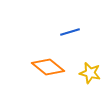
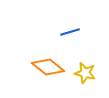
yellow star: moved 5 px left
